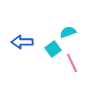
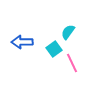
cyan semicircle: rotated 35 degrees counterclockwise
cyan square: moved 1 px right
